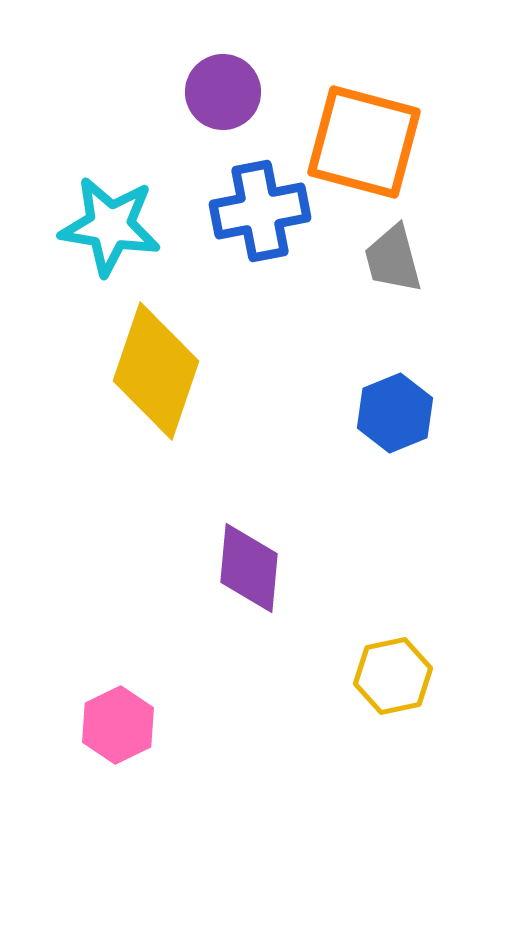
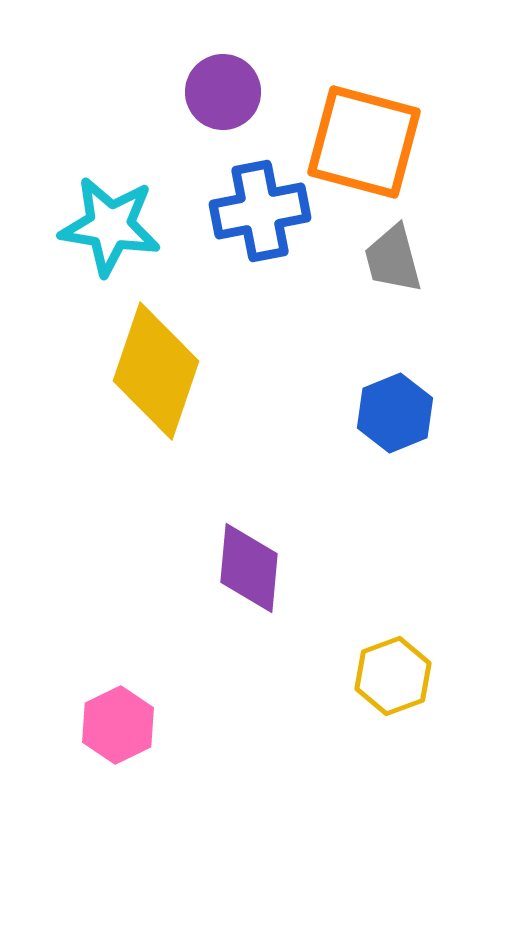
yellow hexagon: rotated 8 degrees counterclockwise
